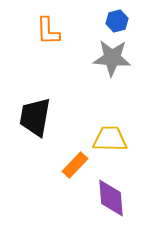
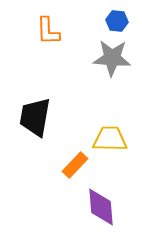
blue hexagon: rotated 20 degrees clockwise
purple diamond: moved 10 px left, 9 px down
